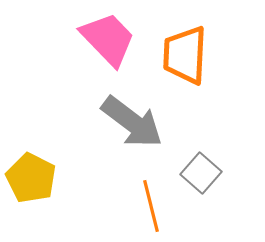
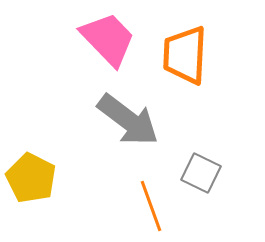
gray arrow: moved 4 px left, 2 px up
gray square: rotated 15 degrees counterclockwise
orange line: rotated 6 degrees counterclockwise
